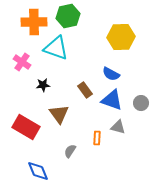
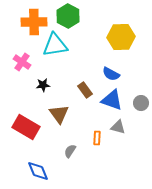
green hexagon: rotated 20 degrees counterclockwise
cyan triangle: moved 1 px left, 3 px up; rotated 28 degrees counterclockwise
